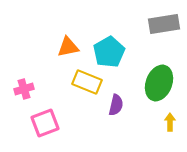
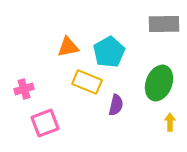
gray rectangle: rotated 8 degrees clockwise
